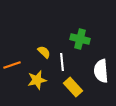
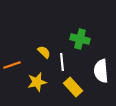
yellow star: moved 2 px down
